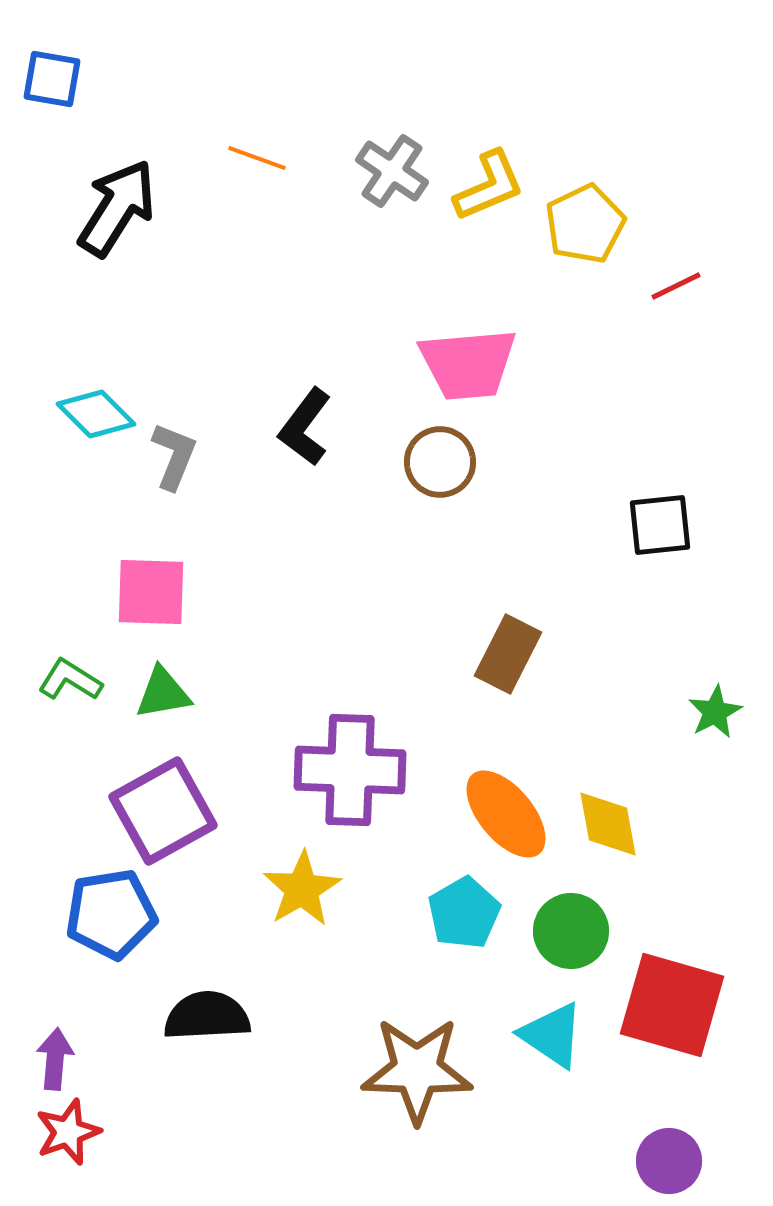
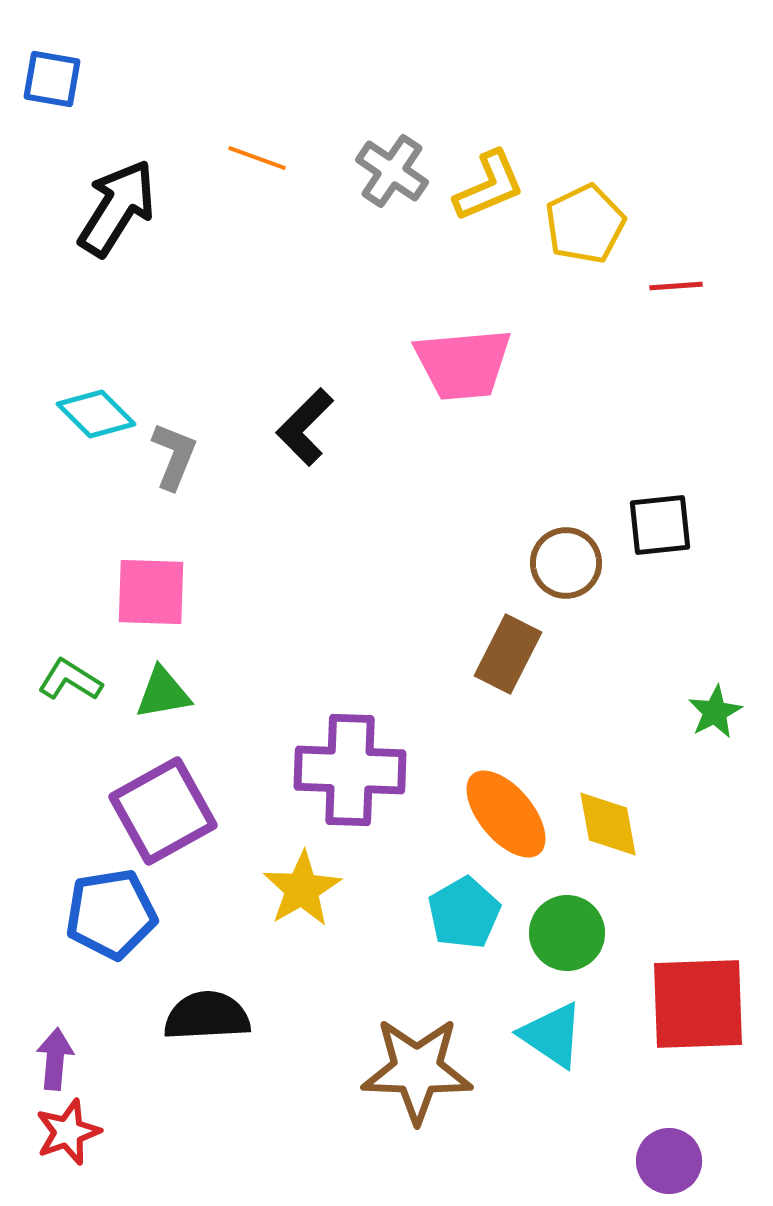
red line: rotated 22 degrees clockwise
pink trapezoid: moved 5 px left
black L-shape: rotated 8 degrees clockwise
brown circle: moved 126 px right, 101 px down
green circle: moved 4 px left, 2 px down
red square: moved 26 px right, 1 px up; rotated 18 degrees counterclockwise
